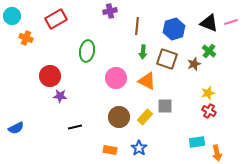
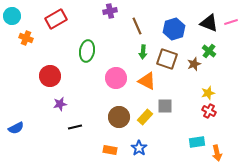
brown line: rotated 30 degrees counterclockwise
purple star: moved 8 px down; rotated 16 degrees counterclockwise
